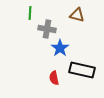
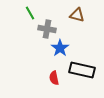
green line: rotated 32 degrees counterclockwise
